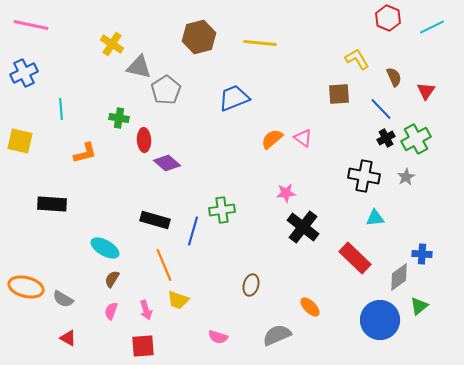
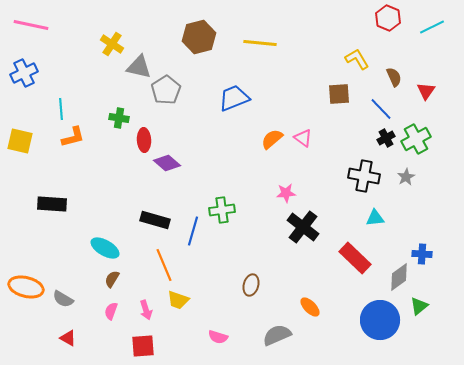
orange L-shape at (85, 153): moved 12 px left, 16 px up
